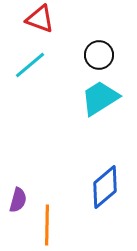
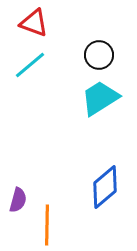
red triangle: moved 6 px left, 4 px down
